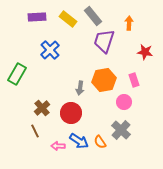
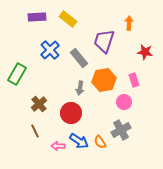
gray rectangle: moved 14 px left, 42 px down
brown cross: moved 3 px left, 4 px up
gray cross: rotated 18 degrees clockwise
